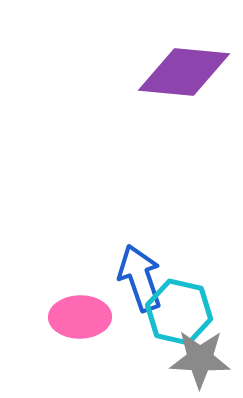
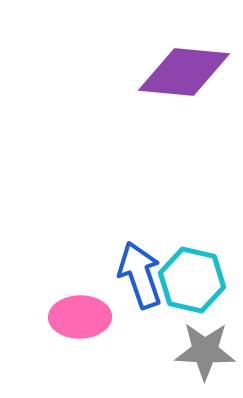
blue arrow: moved 3 px up
cyan hexagon: moved 13 px right, 32 px up
gray star: moved 5 px right, 8 px up
